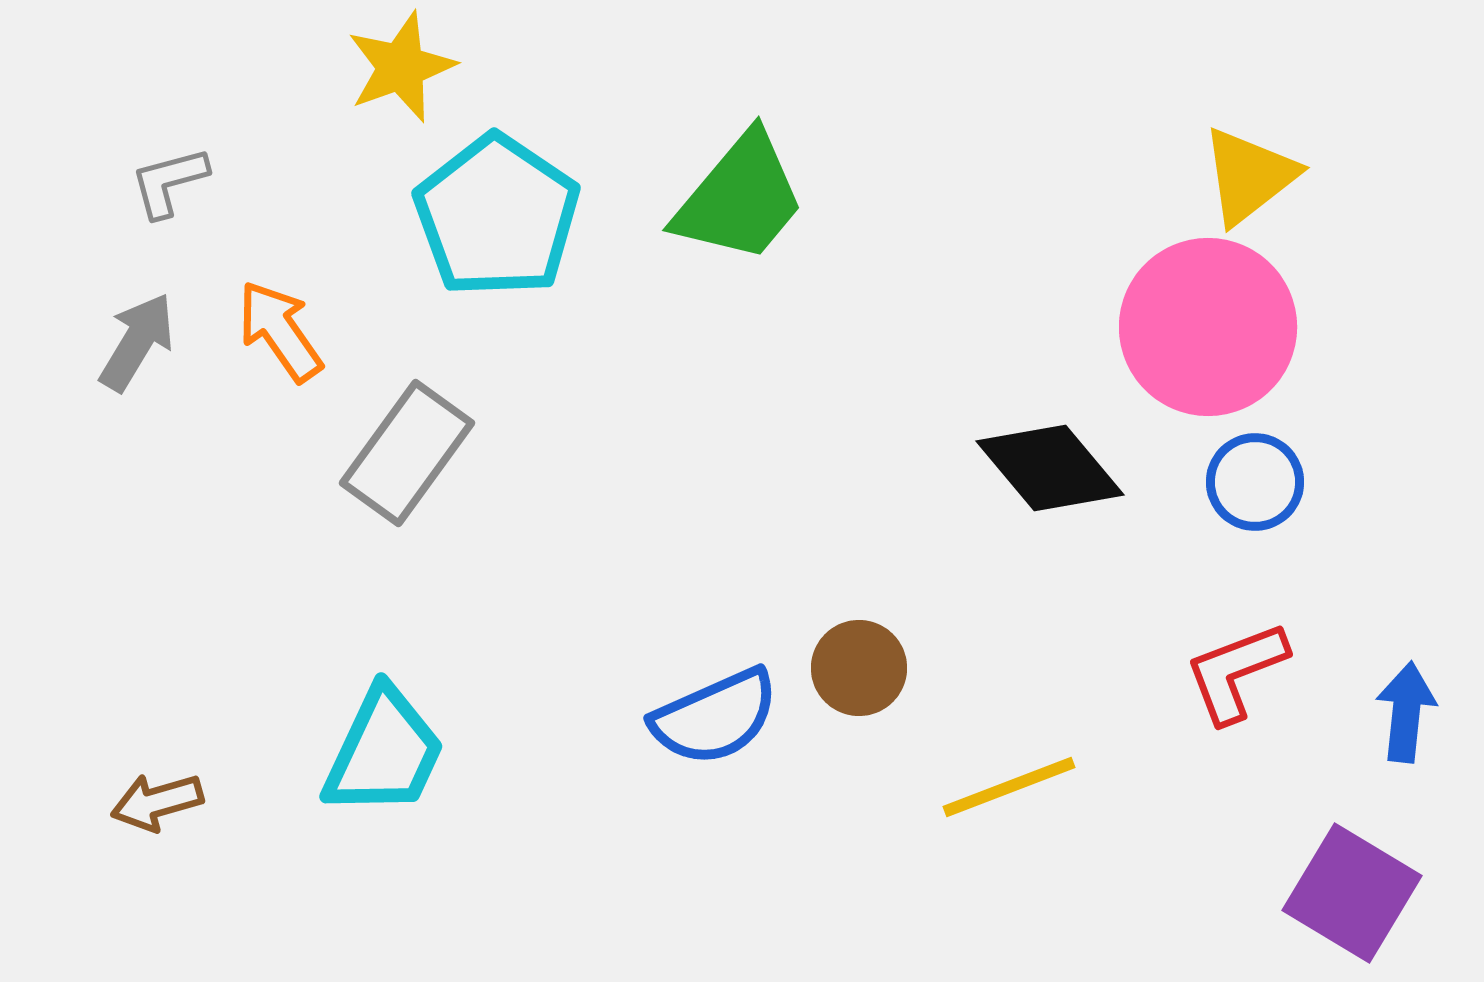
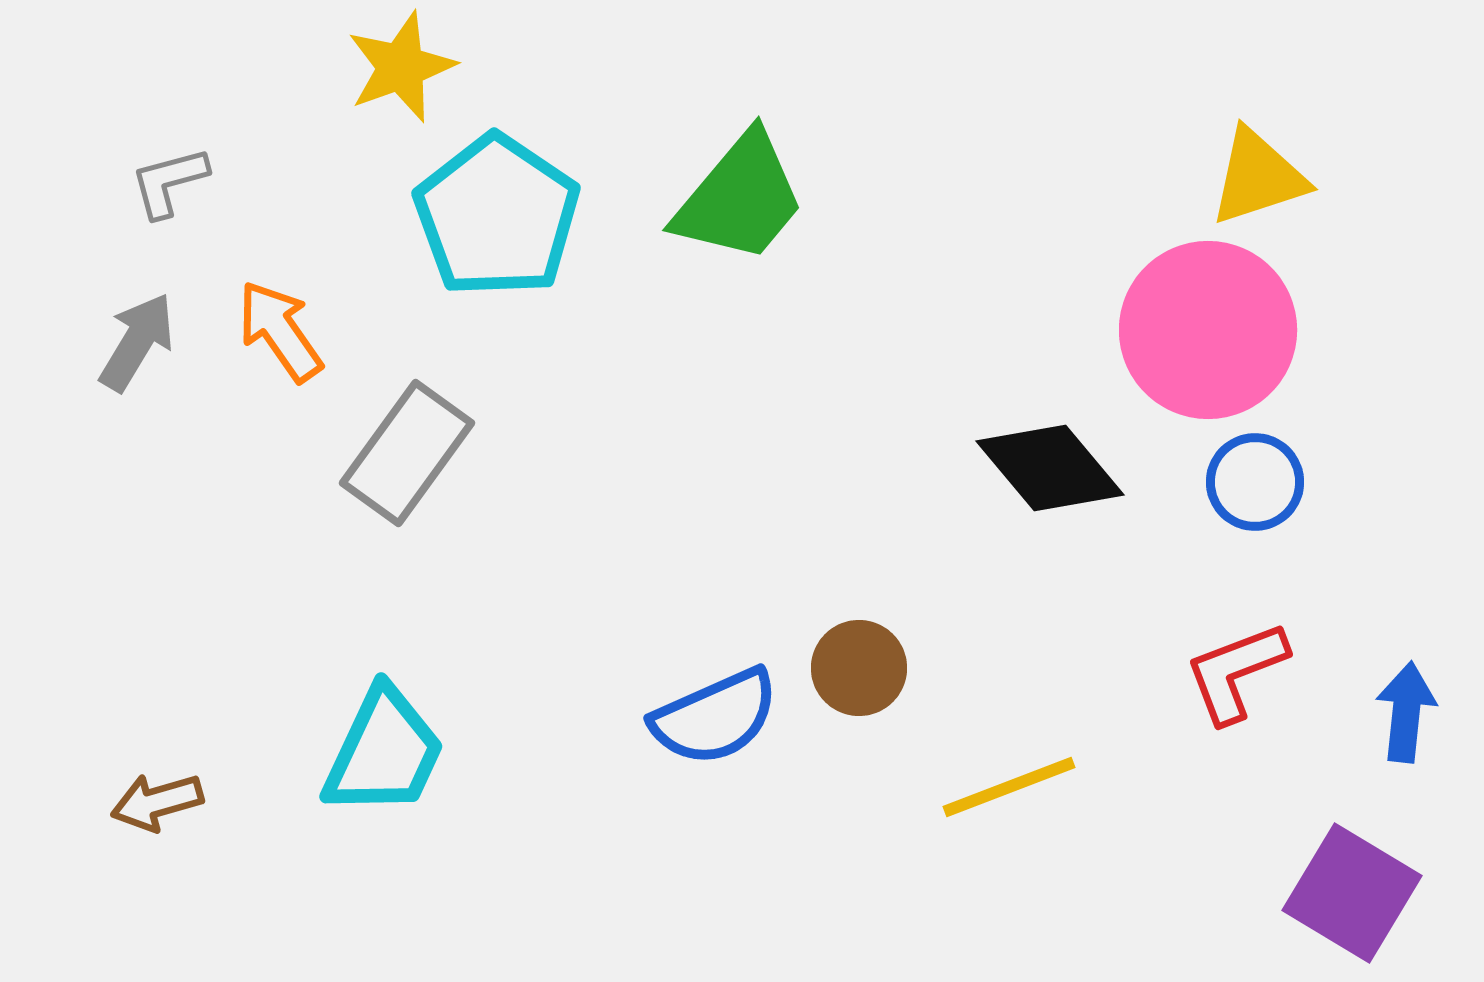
yellow triangle: moved 9 px right, 1 px down; rotated 20 degrees clockwise
pink circle: moved 3 px down
